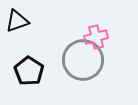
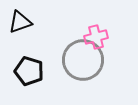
black triangle: moved 3 px right, 1 px down
black pentagon: rotated 16 degrees counterclockwise
